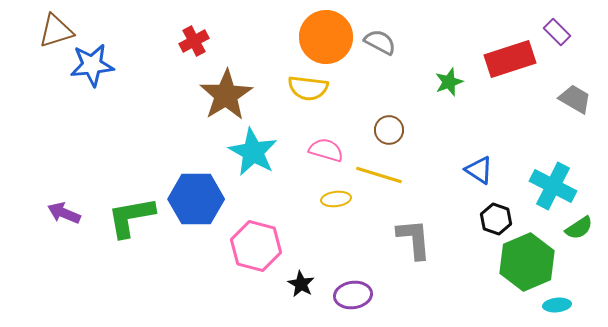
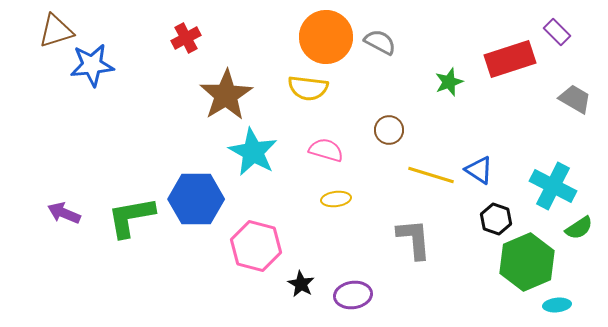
red cross: moved 8 px left, 3 px up
yellow line: moved 52 px right
